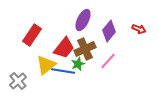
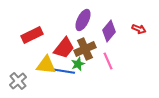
red rectangle: rotated 30 degrees clockwise
pink line: rotated 66 degrees counterclockwise
yellow triangle: rotated 45 degrees clockwise
